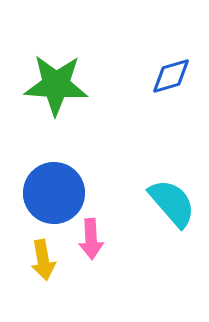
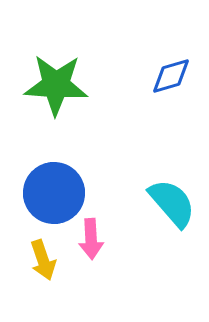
yellow arrow: rotated 9 degrees counterclockwise
